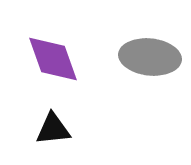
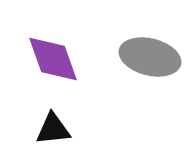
gray ellipse: rotated 8 degrees clockwise
